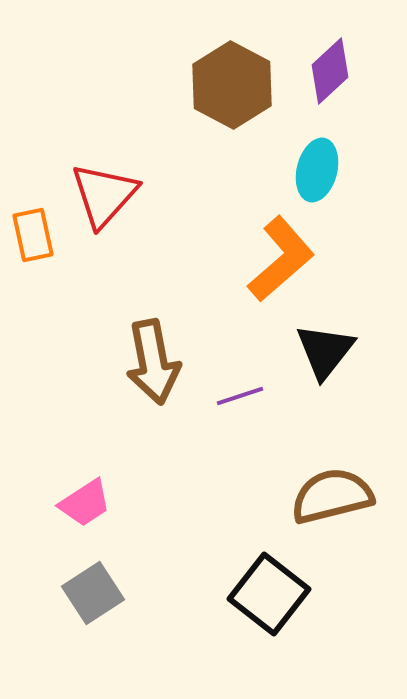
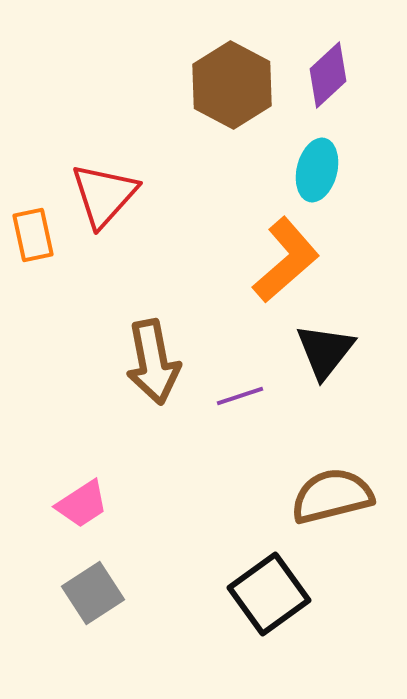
purple diamond: moved 2 px left, 4 px down
orange L-shape: moved 5 px right, 1 px down
pink trapezoid: moved 3 px left, 1 px down
black square: rotated 16 degrees clockwise
